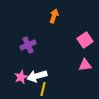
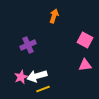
pink square: rotated 28 degrees counterclockwise
yellow line: rotated 56 degrees clockwise
